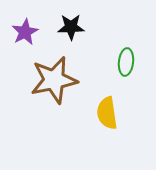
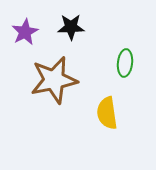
green ellipse: moved 1 px left, 1 px down
